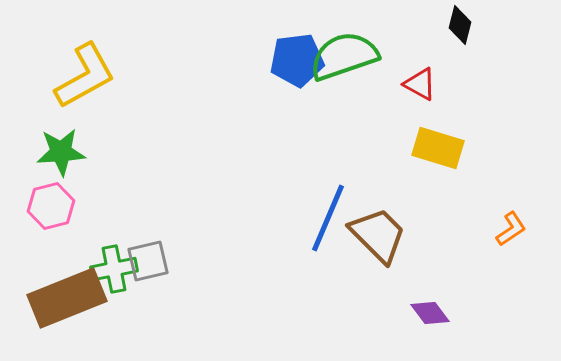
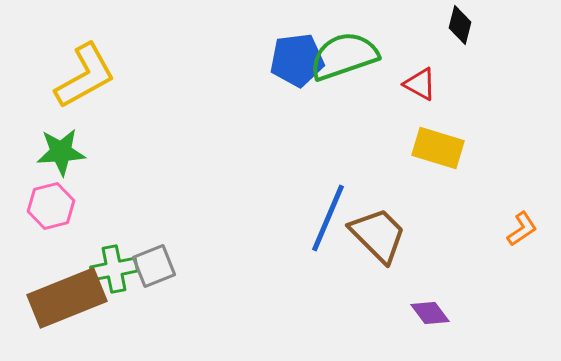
orange L-shape: moved 11 px right
gray square: moved 6 px right, 5 px down; rotated 9 degrees counterclockwise
